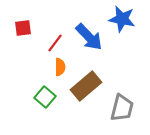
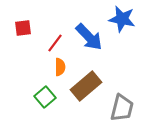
green square: rotated 10 degrees clockwise
